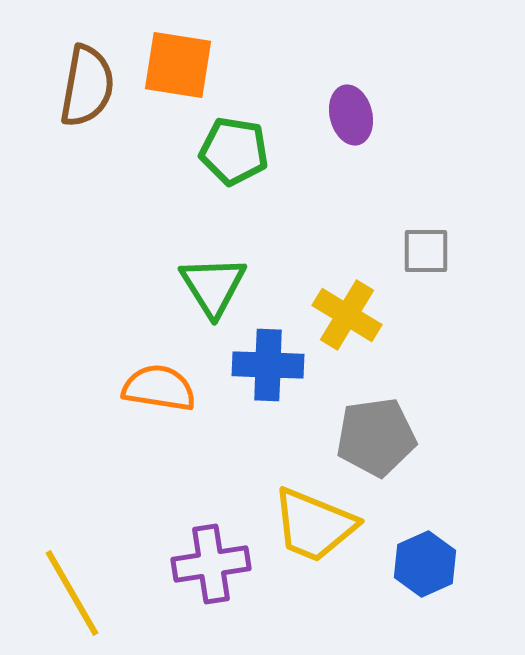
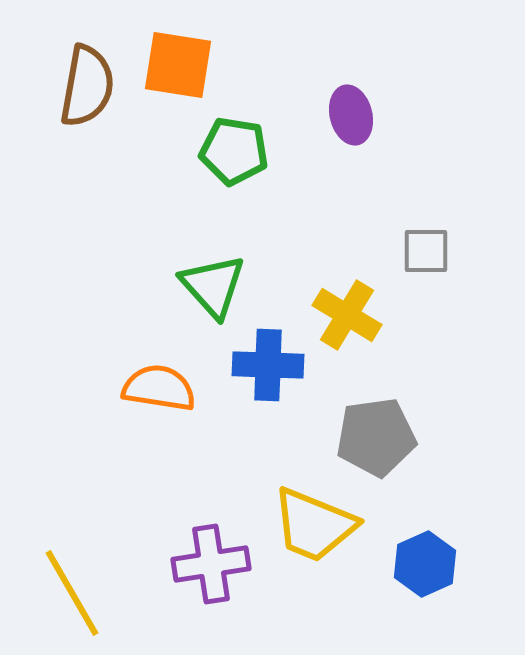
green triangle: rotated 10 degrees counterclockwise
